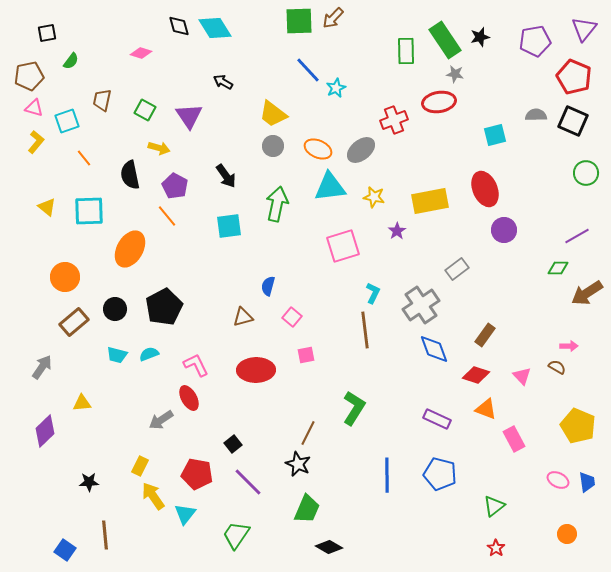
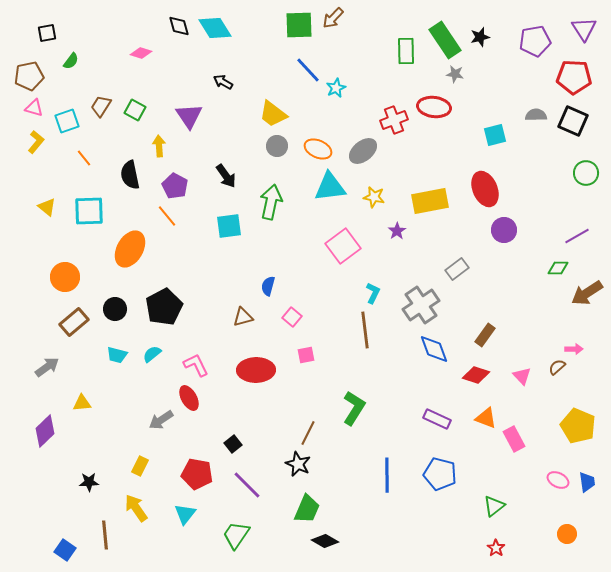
green square at (299, 21): moved 4 px down
purple triangle at (584, 29): rotated 12 degrees counterclockwise
red pentagon at (574, 77): rotated 20 degrees counterclockwise
brown trapezoid at (102, 100): moved 1 px left, 6 px down; rotated 20 degrees clockwise
red ellipse at (439, 102): moved 5 px left, 5 px down; rotated 16 degrees clockwise
green square at (145, 110): moved 10 px left
gray circle at (273, 146): moved 4 px right
yellow arrow at (159, 148): moved 2 px up; rotated 110 degrees counterclockwise
gray ellipse at (361, 150): moved 2 px right, 1 px down
green arrow at (277, 204): moved 6 px left, 2 px up
pink square at (343, 246): rotated 20 degrees counterclockwise
pink arrow at (569, 346): moved 5 px right, 3 px down
cyan semicircle at (149, 354): moved 3 px right; rotated 18 degrees counterclockwise
gray arrow at (42, 367): moved 5 px right; rotated 20 degrees clockwise
brown semicircle at (557, 367): rotated 72 degrees counterclockwise
orange triangle at (486, 409): moved 9 px down
purple line at (248, 482): moved 1 px left, 3 px down
yellow arrow at (153, 496): moved 17 px left, 12 px down
black diamond at (329, 547): moved 4 px left, 6 px up
